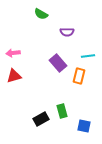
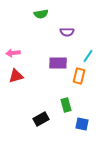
green semicircle: rotated 40 degrees counterclockwise
cyan line: rotated 48 degrees counterclockwise
purple rectangle: rotated 48 degrees counterclockwise
red triangle: moved 2 px right
green rectangle: moved 4 px right, 6 px up
blue square: moved 2 px left, 2 px up
